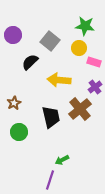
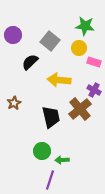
purple cross: moved 1 px left, 3 px down; rotated 24 degrees counterclockwise
green circle: moved 23 px right, 19 px down
green arrow: rotated 24 degrees clockwise
